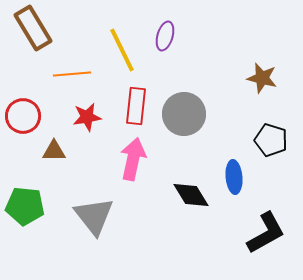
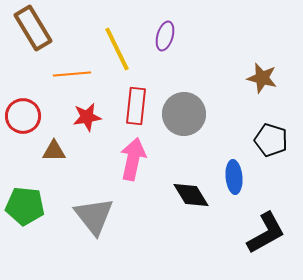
yellow line: moved 5 px left, 1 px up
